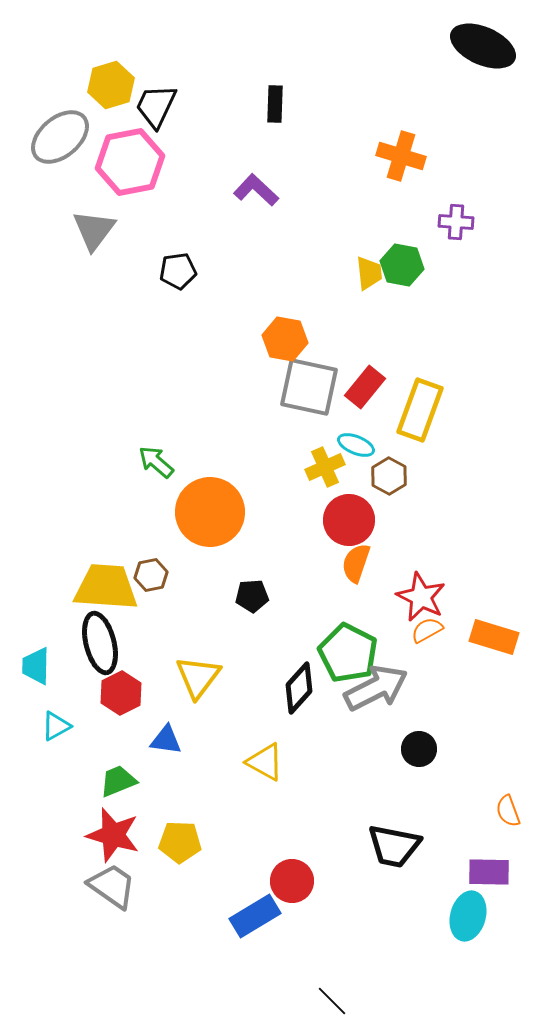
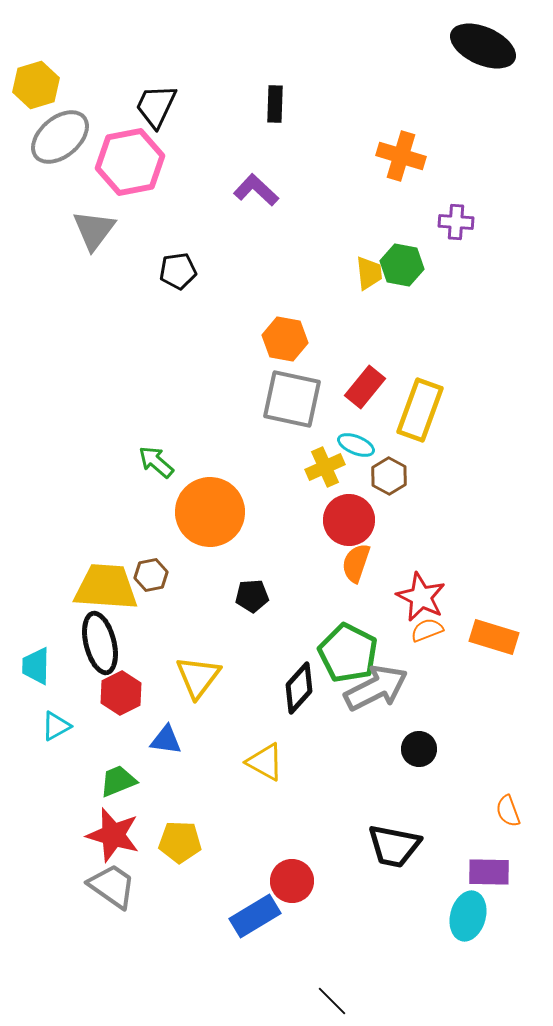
yellow hexagon at (111, 85): moved 75 px left
gray square at (309, 387): moved 17 px left, 12 px down
orange semicircle at (427, 630): rotated 8 degrees clockwise
